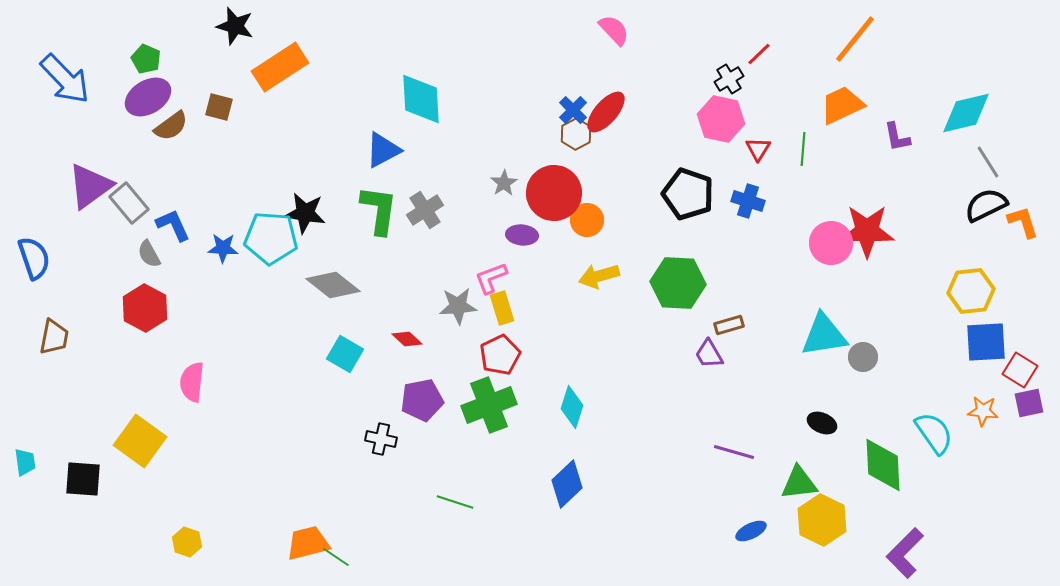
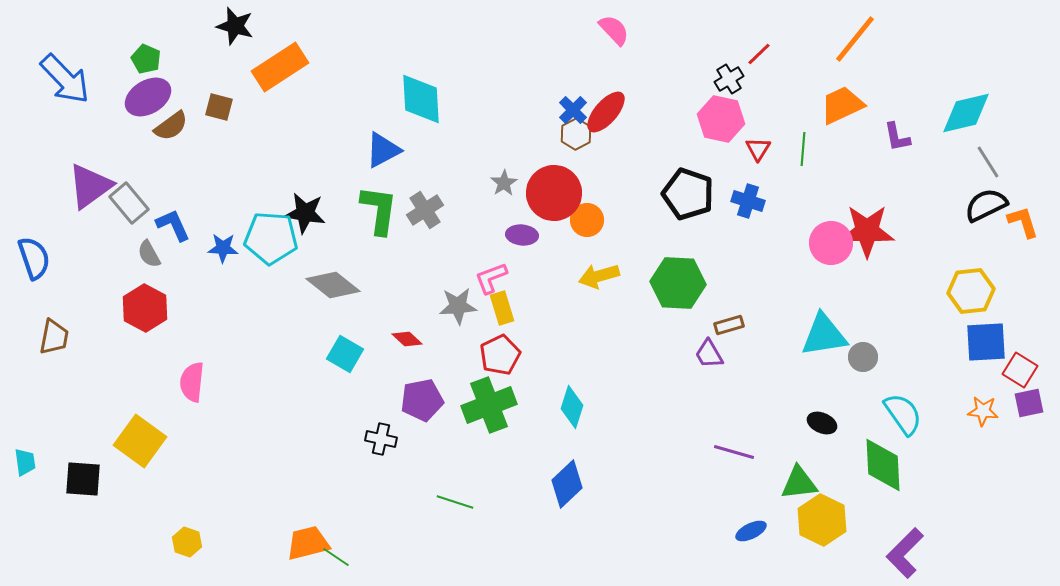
cyan semicircle at (934, 433): moved 31 px left, 19 px up
